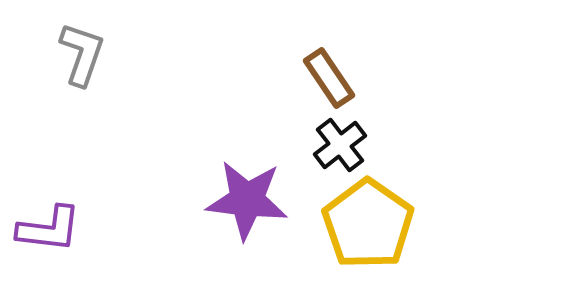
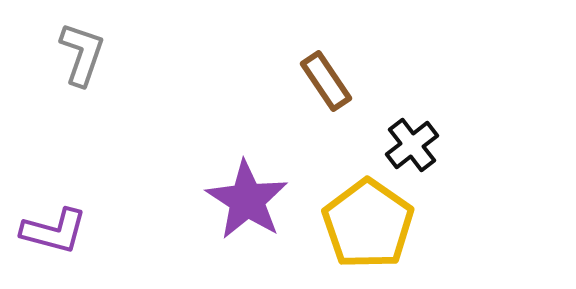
brown rectangle: moved 3 px left, 3 px down
black cross: moved 72 px right
purple star: rotated 26 degrees clockwise
purple L-shape: moved 5 px right, 2 px down; rotated 8 degrees clockwise
